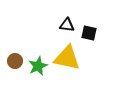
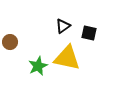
black triangle: moved 4 px left, 1 px down; rotated 42 degrees counterclockwise
brown circle: moved 5 px left, 19 px up
